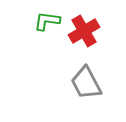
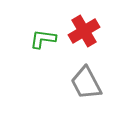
green L-shape: moved 4 px left, 18 px down
